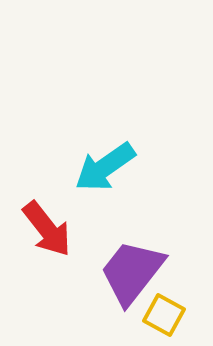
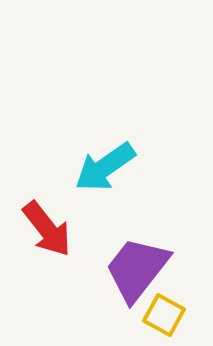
purple trapezoid: moved 5 px right, 3 px up
